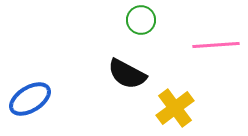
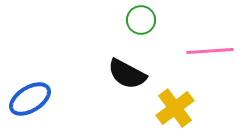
pink line: moved 6 px left, 6 px down
